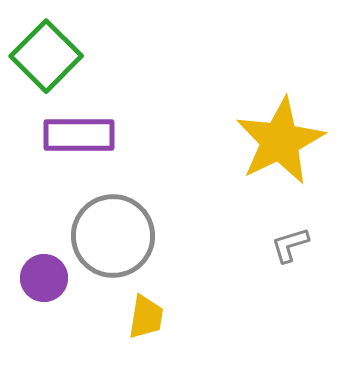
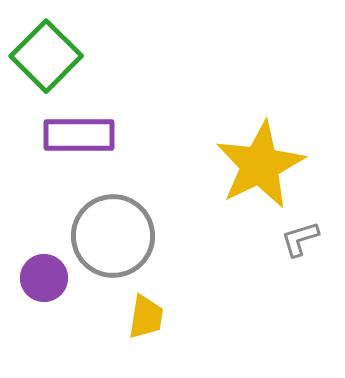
yellow star: moved 20 px left, 24 px down
gray L-shape: moved 10 px right, 6 px up
